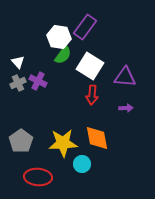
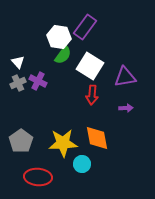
purple triangle: rotated 15 degrees counterclockwise
